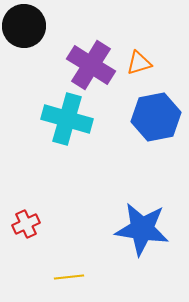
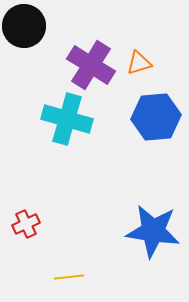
blue hexagon: rotated 6 degrees clockwise
blue star: moved 11 px right, 2 px down
